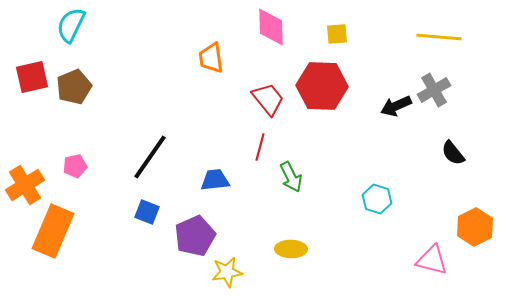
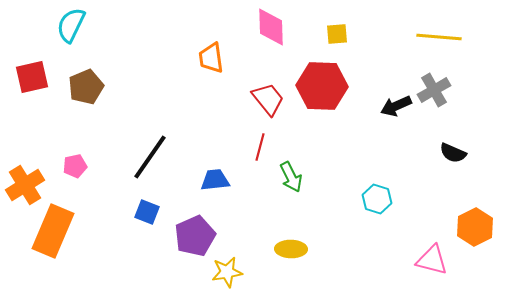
brown pentagon: moved 12 px right
black semicircle: rotated 28 degrees counterclockwise
